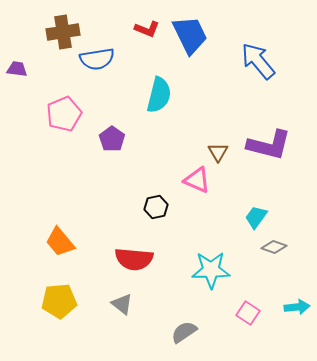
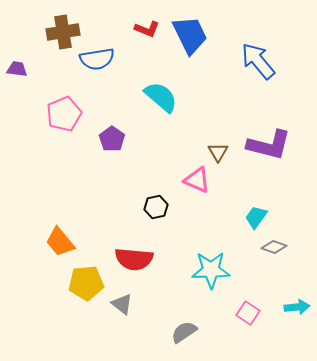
cyan semicircle: moved 2 px right, 2 px down; rotated 63 degrees counterclockwise
yellow pentagon: moved 27 px right, 18 px up
